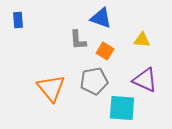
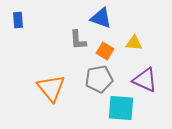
yellow triangle: moved 8 px left, 3 px down
gray pentagon: moved 5 px right, 2 px up
cyan square: moved 1 px left
